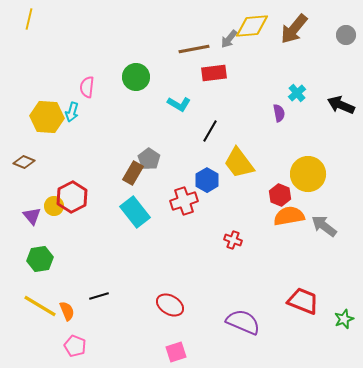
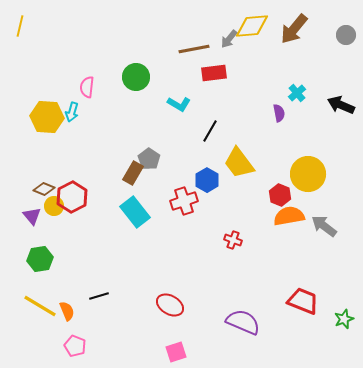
yellow line at (29, 19): moved 9 px left, 7 px down
brown diamond at (24, 162): moved 20 px right, 27 px down
